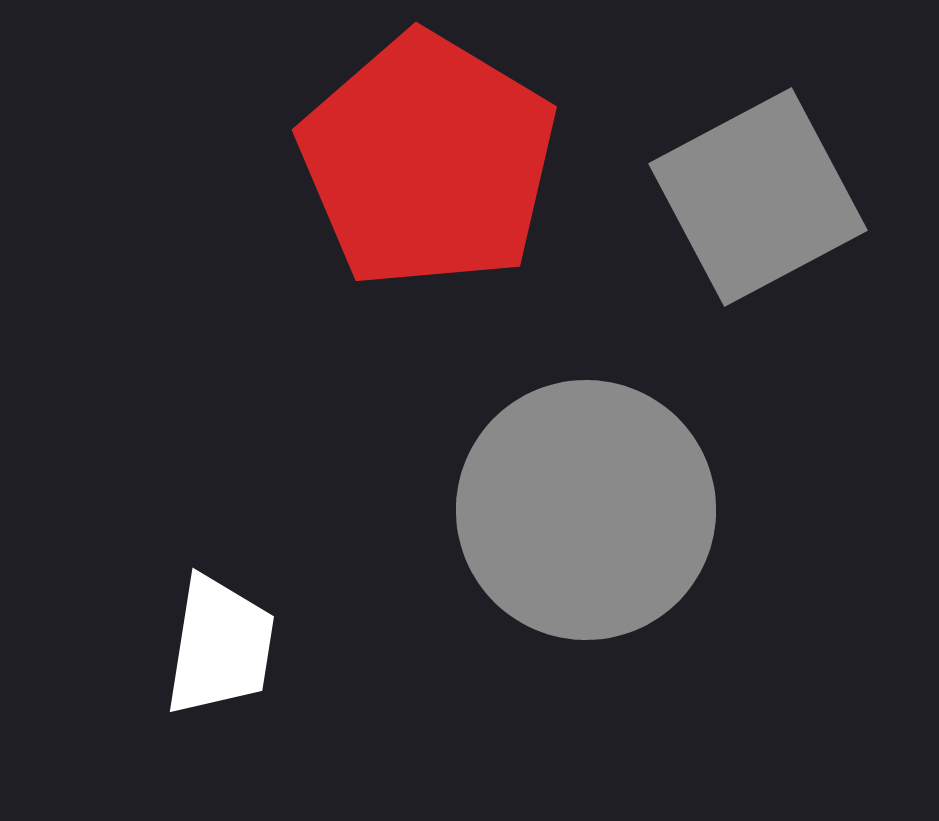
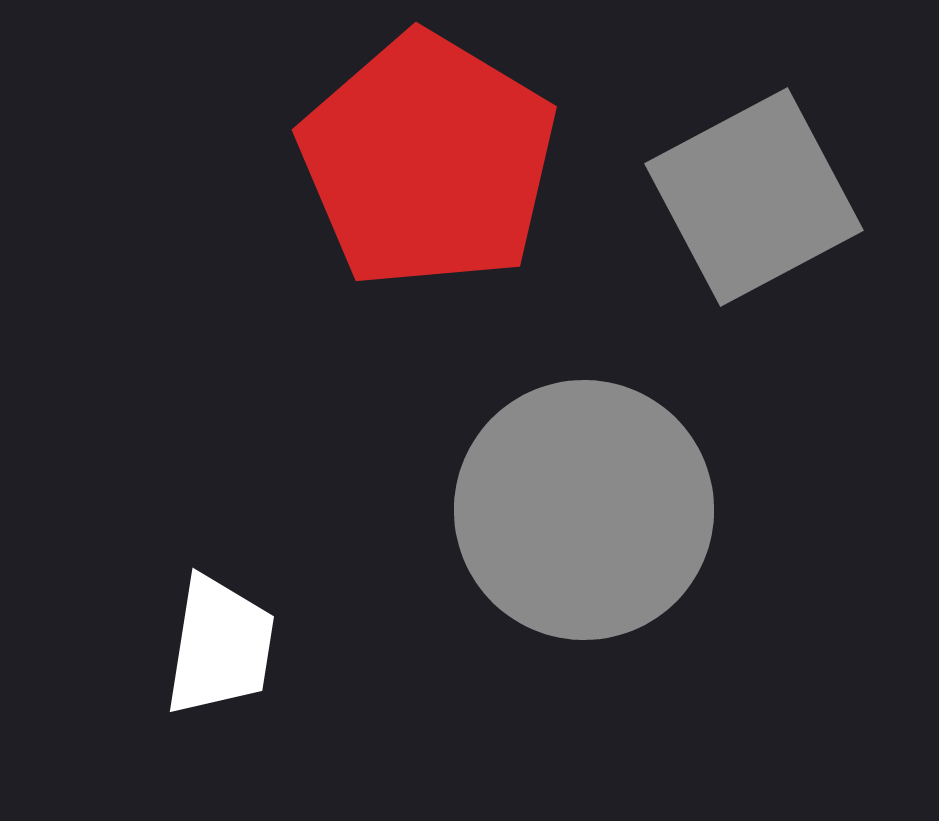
gray square: moved 4 px left
gray circle: moved 2 px left
